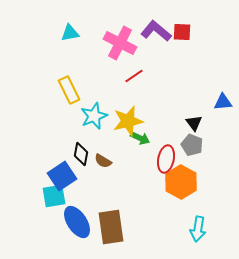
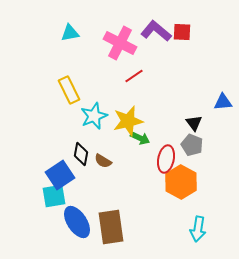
blue square: moved 2 px left, 1 px up
